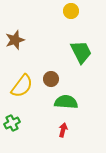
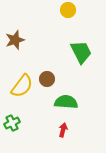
yellow circle: moved 3 px left, 1 px up
brown circle: moved 4 px left
